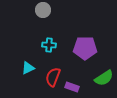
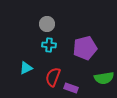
gray circle: moved 4 px right, 14 px down
purple pentagon: rotated 15 degrees counterclockwise
cyan triangle: moved 2 px left
green semicircle: rotated 24 degrees clockwise
purple rectangle: moved 1 px left, 1 px down
